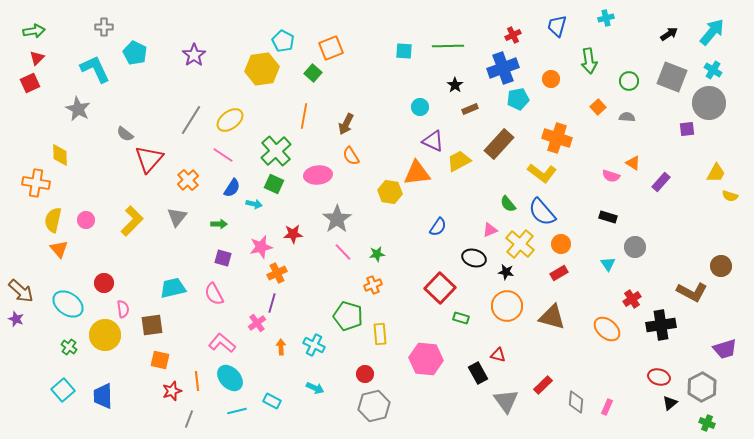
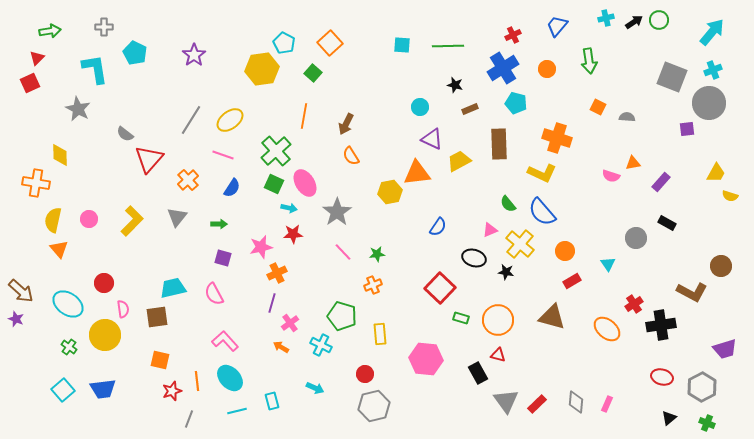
blue trapezoid at (557, 26): rotated 25 degrees clockwise
green arrow at (34, 31): moved 16 px right
black arrow at (669, 34): moved 35 px left, 12 px up
cyan pentagon at (283, 41): moved 1 px right, 2 px down
orange square at (331, 48): moved 1 px left, 5 px up; rotated 20 degrees counterclockwise
cyan square at (404, 51): moved 2 px left, 6 px up
blue cross at (503, 68): rotated 12 degrees counterclockwise
cyan L-shape at (95, 69): rotated 16 degrees clockwise
cyan cross at (713, 70): rotated 36 degrees clockwise
orange circle at (551, 79): moved 4 px left, 10 px up
green circle at (629, 81): moved 30 px right, 61 px up
black star at (455, 85): rotated 21 degrees counterclockwise
cyan pentagon at (518, 99): moved 2 px left, 4 px down; rotated 25 degrees clockwise
orange square at (598, 107): rotated 21 degrees counterclockwise
purple triangle at (433, 141): moved 1 px left, 2 px up
brown rectangle at (499, 144): rotated 44 degrees counterclockwise
pink line at (223, 155): rotated 15 degrees counterclockwise
orange triangle at (633, 163): rotated 42 degrees counterclockwise
yellow L-shape at (542, 173): rotated 12 degrees counterclockwise
pink ellipse at (318, 175): moved 13 px left, 8 px down; rotated 64 degrees clockwise
yellow hexagon at (390, 192): rotated 20 degrees counterclockwise
cyan arrow at (254, 204): moved 35 px right, 4 px down
black rectangle at (608, 217): moved 59 px right, 6 px down; rotated 12 degrees clockwise
gray star at (337, 219): moved 7 px up
pink circle at (86, 220): moved 3 px right, 1 px up
orange circle at (561, 244): moved 4 px right, 7 px down
gray circle at (635, 247): moved 1 px right, 9 px up
red rectangle at (559, 273): moved 13 px right, 8 px down
red cross at (632, 299): moved 2 px right, 5 px down
orange circle at (507, 306): moved 9 px left, 14 px down
green pentagon at (348, 316): moved 6 px left
pink cross at (257, 323): moved 33 px right
brown square at (152, 325): moved 5 px right, 8 px up
pink L-shape at (222, 343): moved 3 px right, 2 px up; rotated 8 degrees clockwise
cyan cross at (314, 345): moved 7 px right
orange arrow at (281, 347): rotated 56 degrees counterclockwise
red ellipse at (659, 377): moved 3 px right
red rectangle at (543, 385): moved 6 px left, 19 px down
blue trapezoid at (103, 396): moved 7 px up; rotated 96 degrees counterclockwise
cyan rectangle at (272, 401): rotated 48 degrees clockwise
black triangle at (670, 403): moved 1 px left, 15 px down
pink rectangle at (607, 407): moved 3 px up
